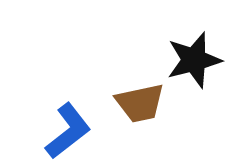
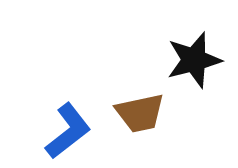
brown trapezoid: moved 10 px down
